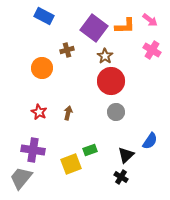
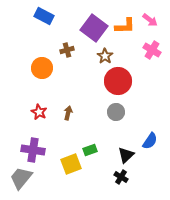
red circle: moved 7 px right
